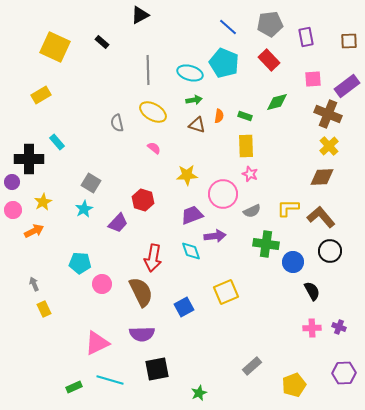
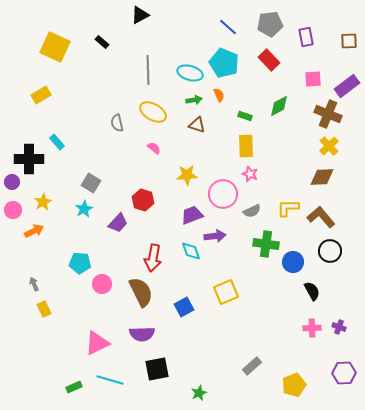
green diamond at (277, 102): moved 2 px right, 4 px down; rotated 15 degrees counterclockwise
orange semicircle at (219, 116): moved 21 px up; rotated 32 degrees counterclockwise
